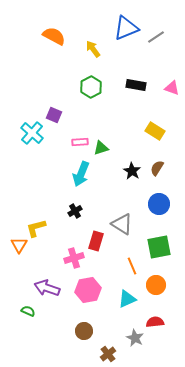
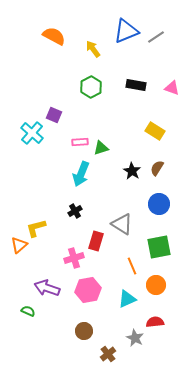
blue triangle: moved 3 px down
orange triangle: rotated 18 degrees clockwise
